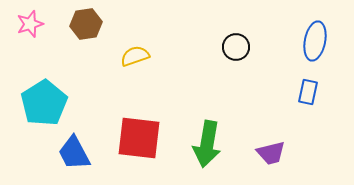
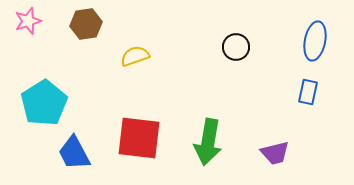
pink star: moved 2 px left, 3 px up
green arrow: moved 1 px right, 2 px up
purple trapezoid: moved 4 px right
